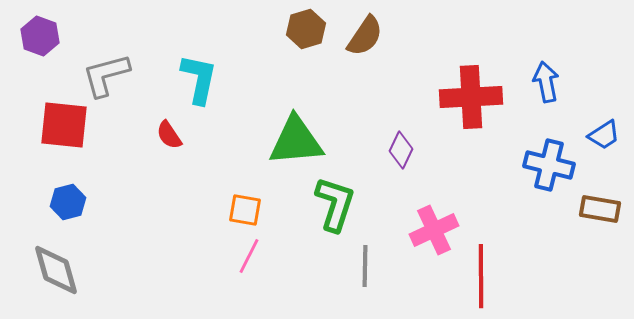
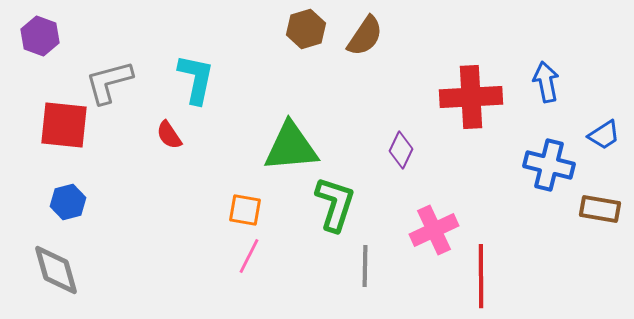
gray L-shape: moved 3 px right, 7 px down
cyan L-shape: moved 3 px left
green triangle: moved 5 px left, 6 px down
